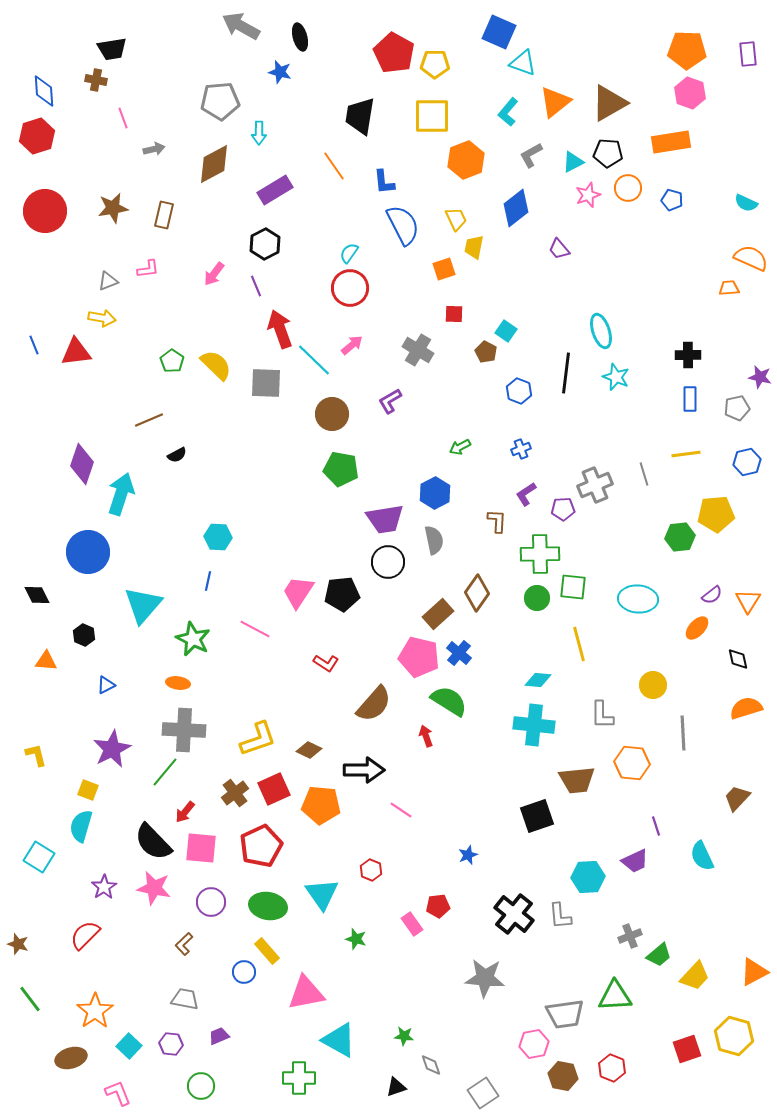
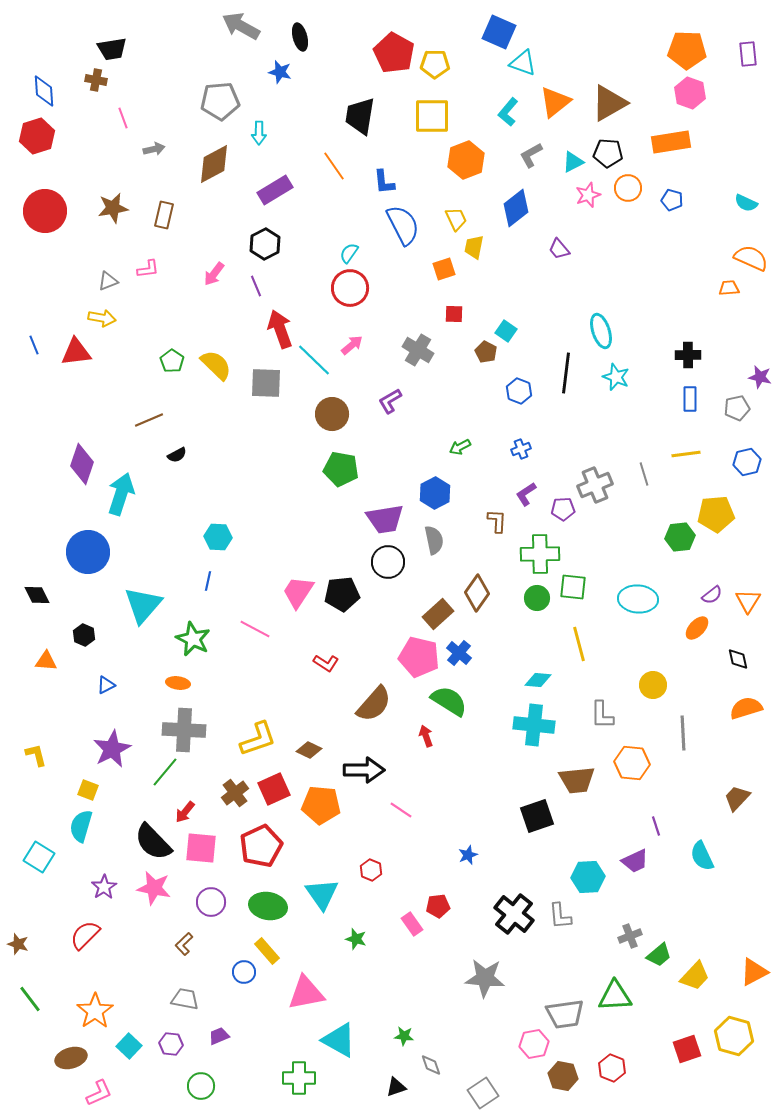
pink L-shape at (118, 1093): moved 19 px left; rotated 88 degrees clockwise
